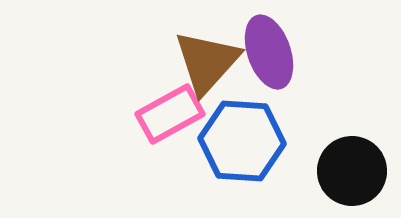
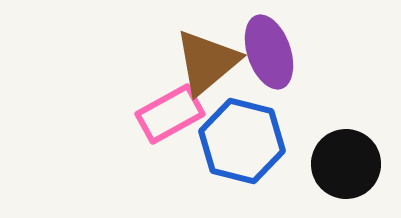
brown triangle: rotated 8 degrees clockwise
blue hexagon: rotated 10 degrees clockwise
black circle: moved 6 px left, 7 px up
